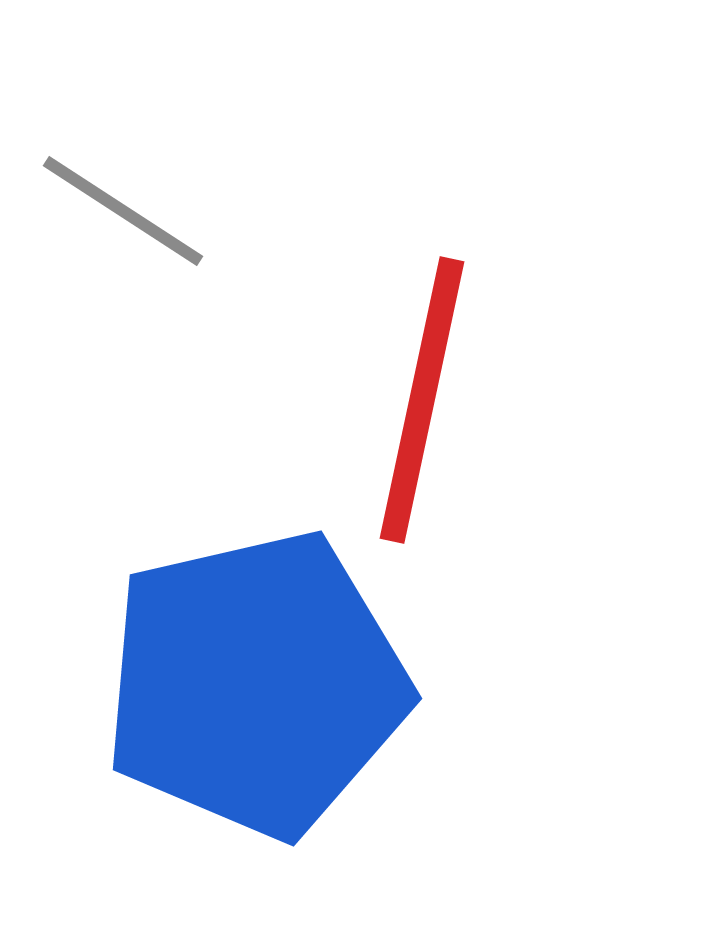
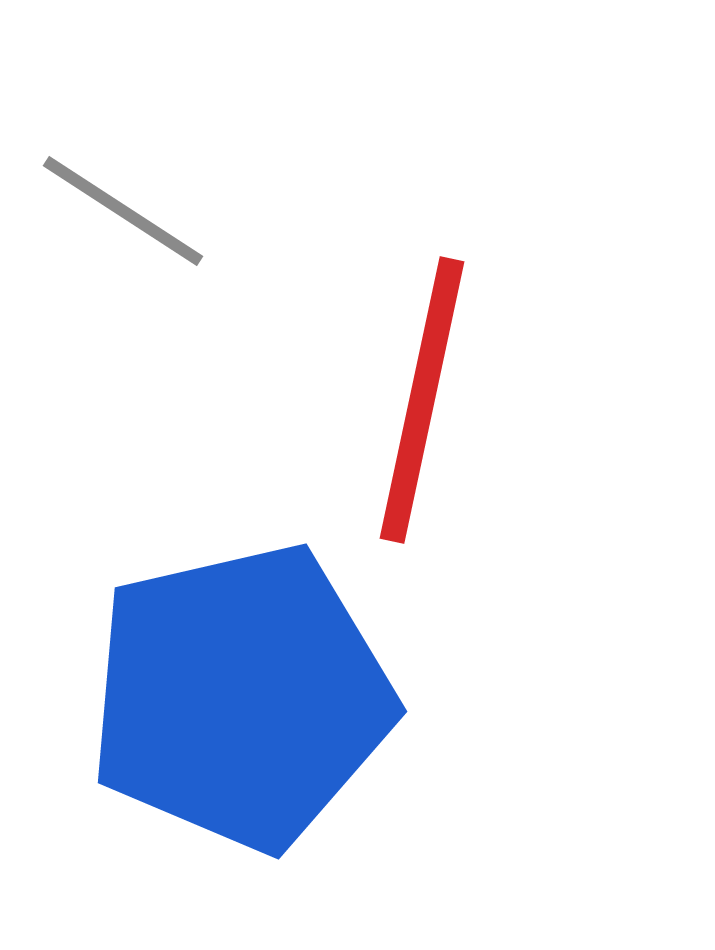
blue pentagon: moved 15 px left, 13 px down
